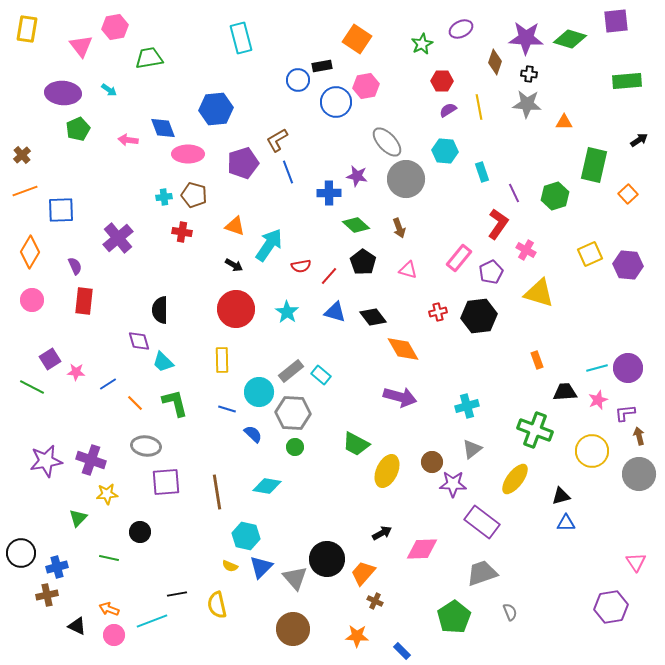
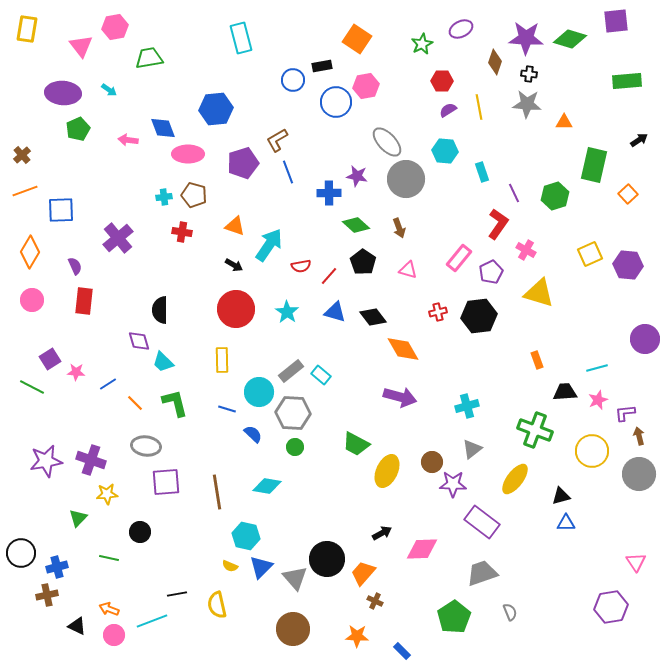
blue circle at (298, 80): moved 5 px left
purple circle at (628, 368): moved 17 px right, 29 px up
